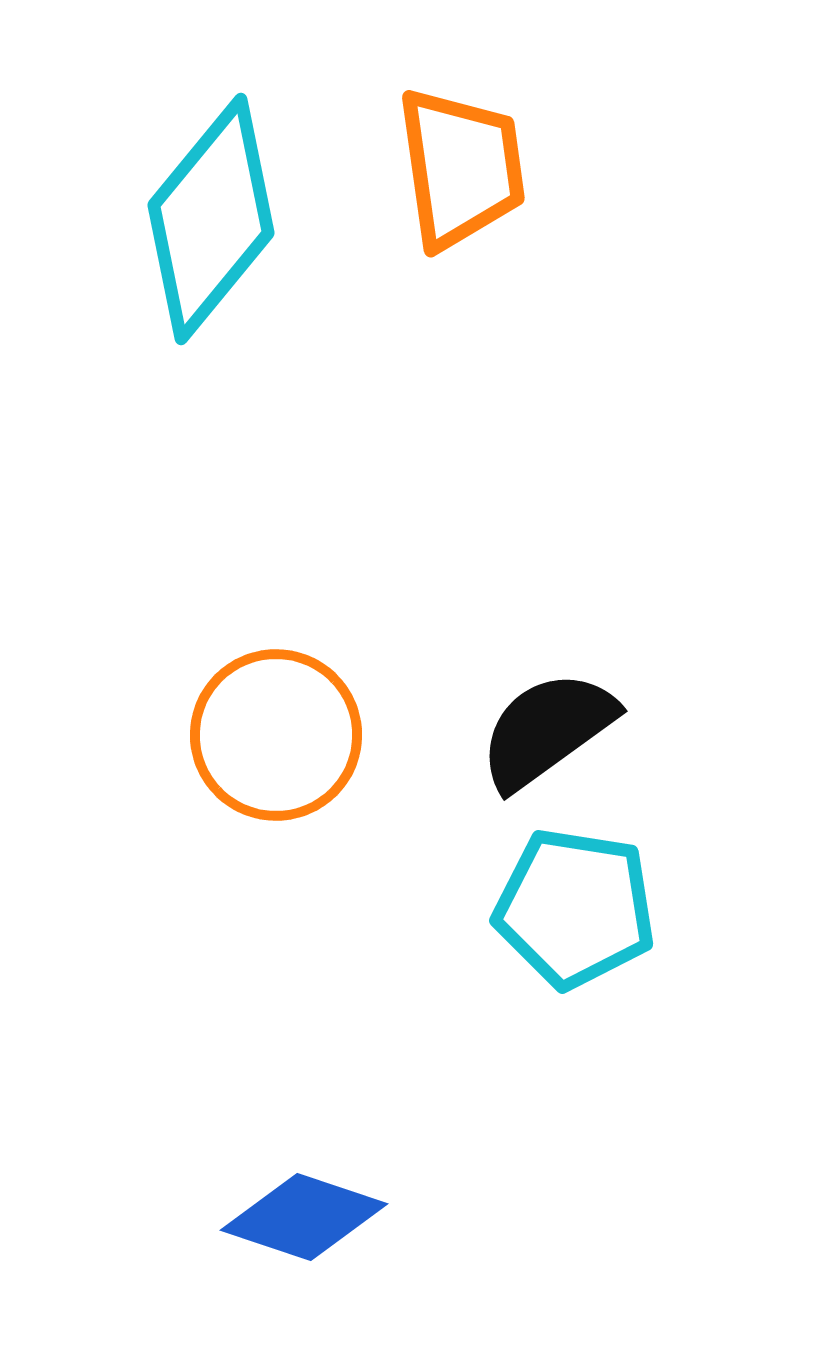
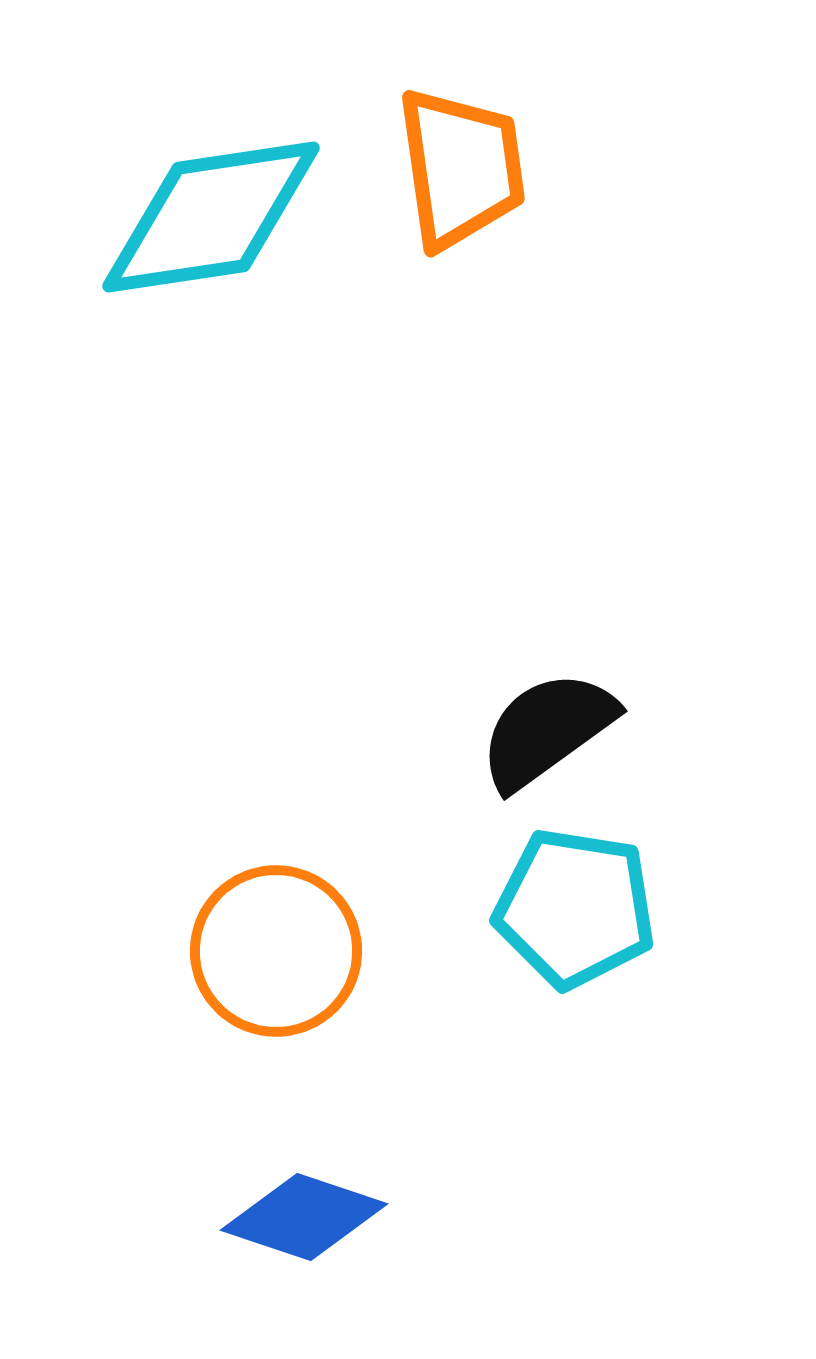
cyan diamond: moved 2 px up; rotated 42 degrees clockwise
orange circle: moved 216 px down
